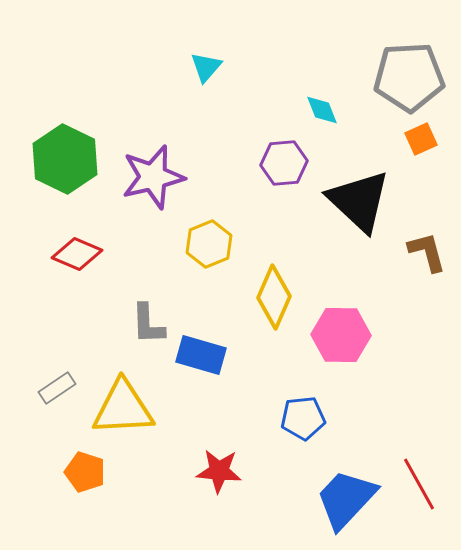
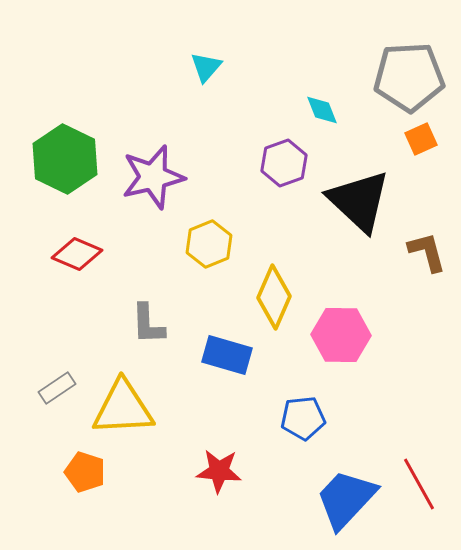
purple hexagon: rotated 15 degrees counterclockwise
blue rectangle: moved 26 px right
